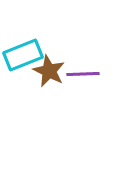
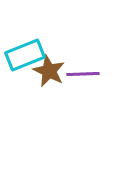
cyan rectangle: moved 2 px right
